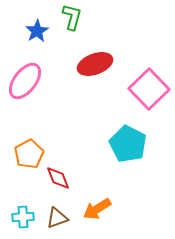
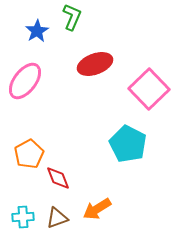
green L-shape: rotated 8 degrees clockwise
